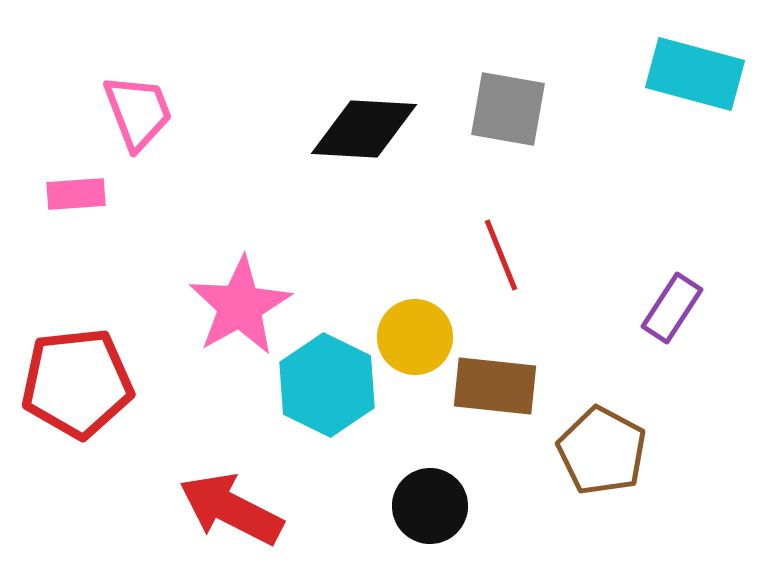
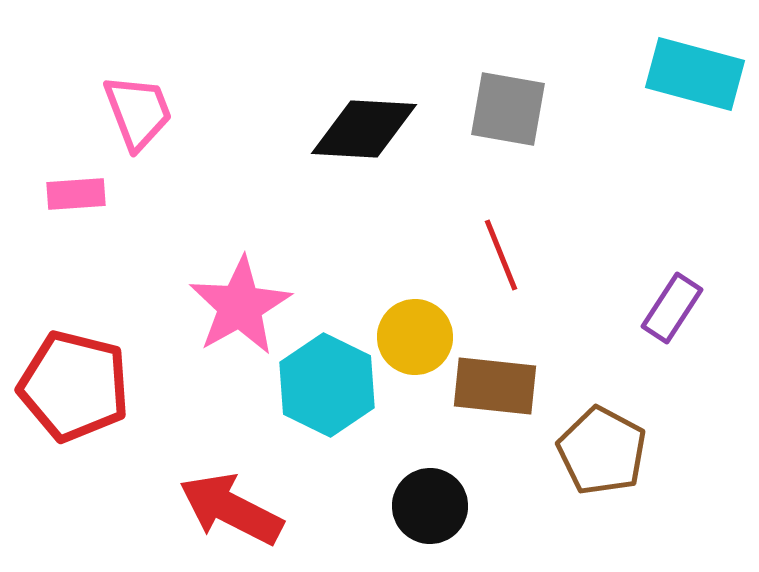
red pentagon: moved 3 px left, 3 px down; rotated 20 degrees clockwise
